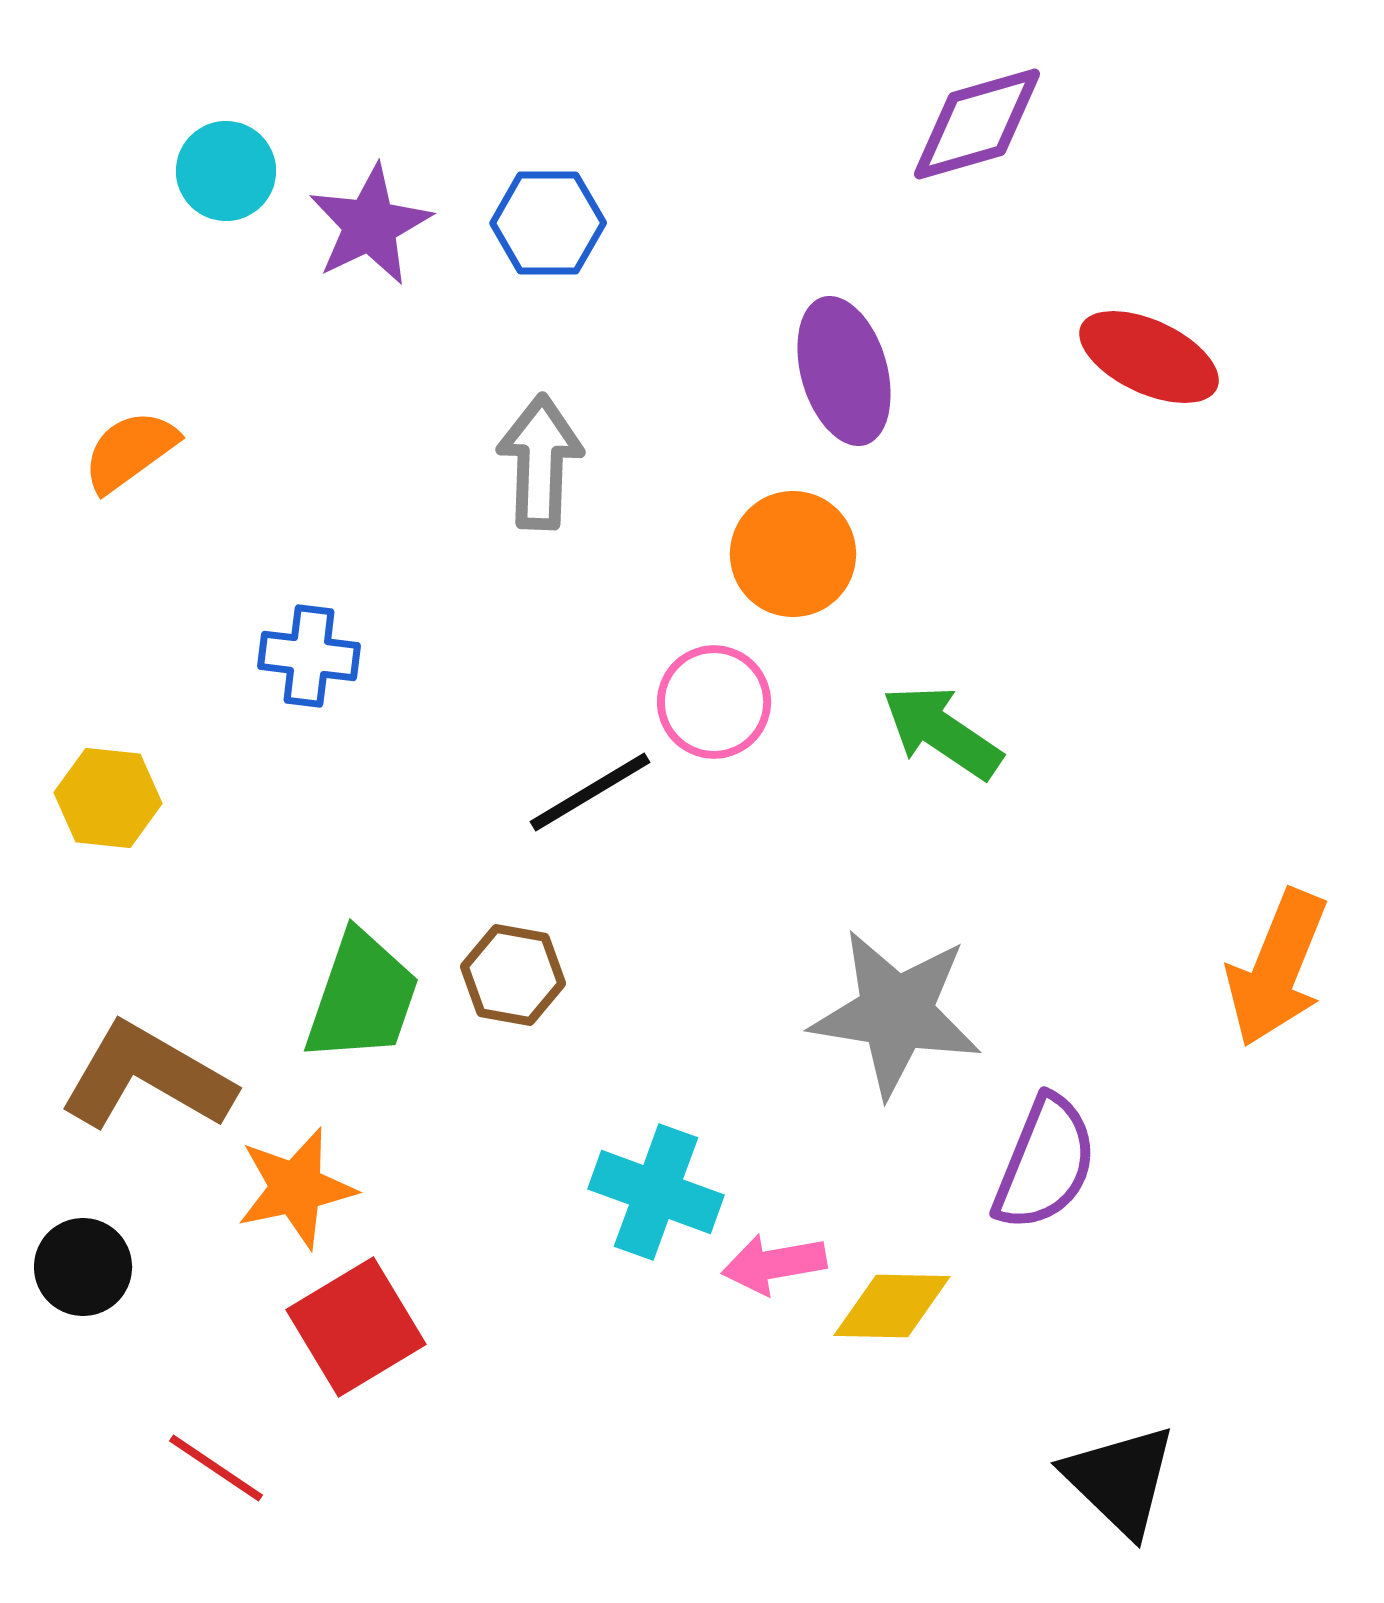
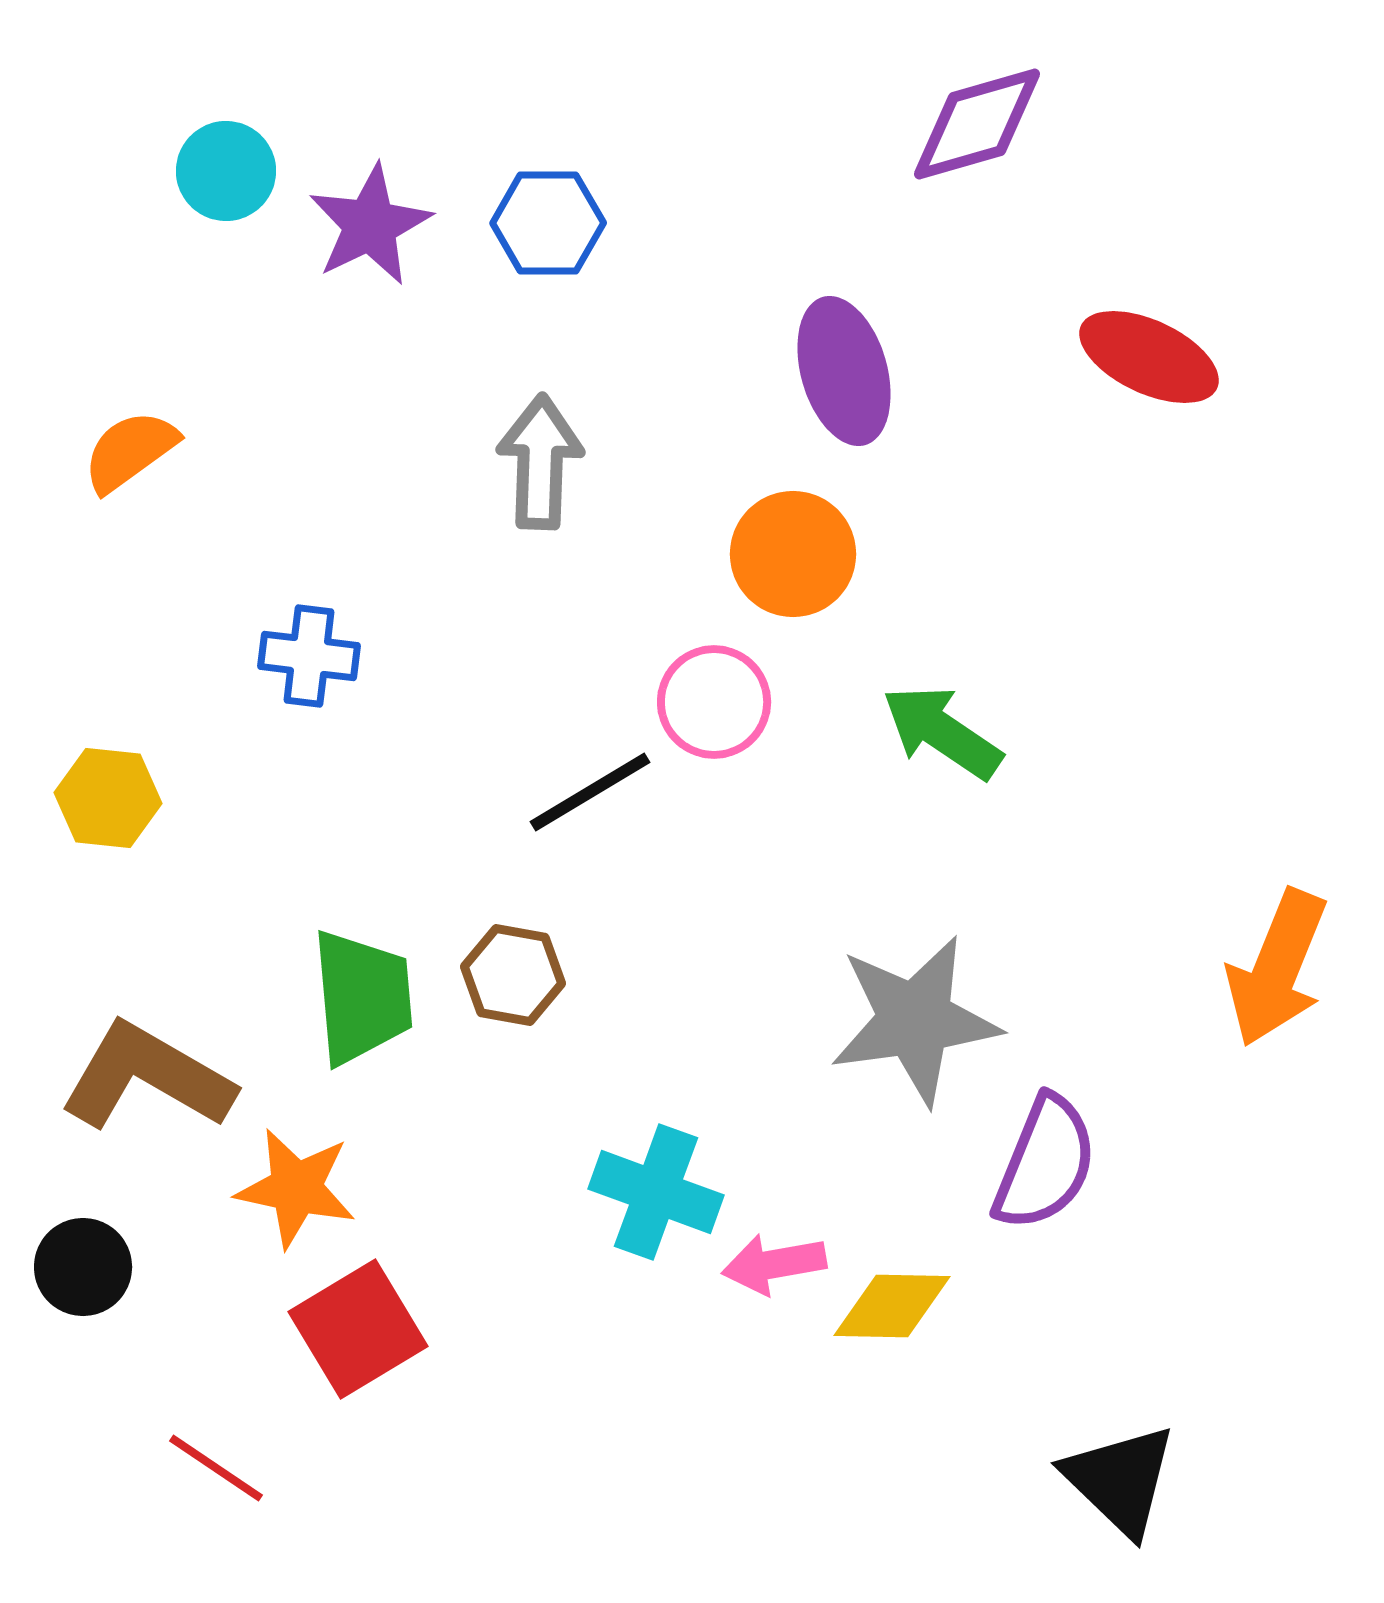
green trapezoid: rotated 24 degrees counterclockwise
gray star: moved 19 px right, 7 px down; rotated 17 degrees counterclockwise
orange star: rotated 24 degrees clockwise
red square: moved 2 px right, 2 px down
